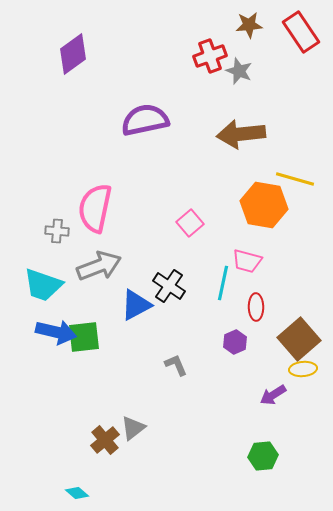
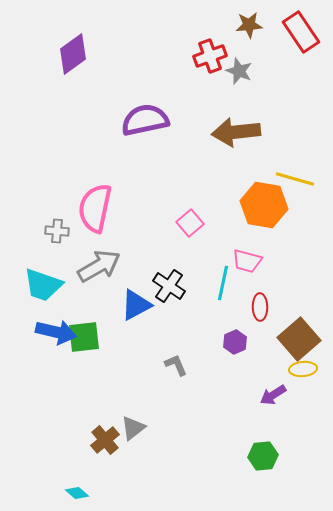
brown arrow: moved 5 px left, 2 px up
gray arrow: rotated 9 degrees counterclockwise
red ellipse: moved 4 px right
